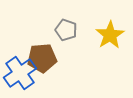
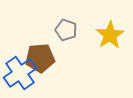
brown pentagon: moved 2 px left
